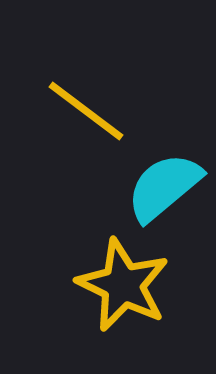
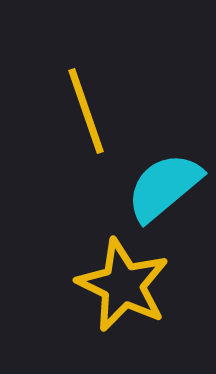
yellow line: rotated 34 degrees clockwise
